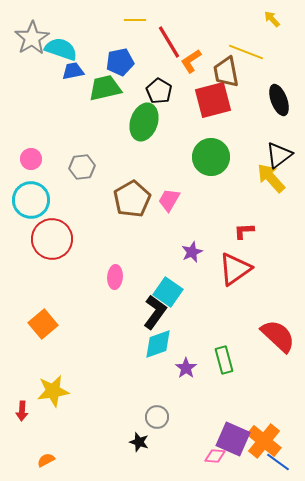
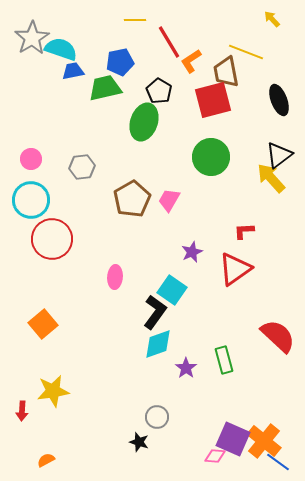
cyan square at (168, 292): moved 4 px right, 2 px up
